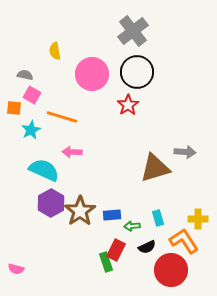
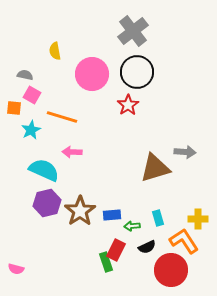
purple hexagon: moved 4 px left; rotated 16 degrees clockwise
